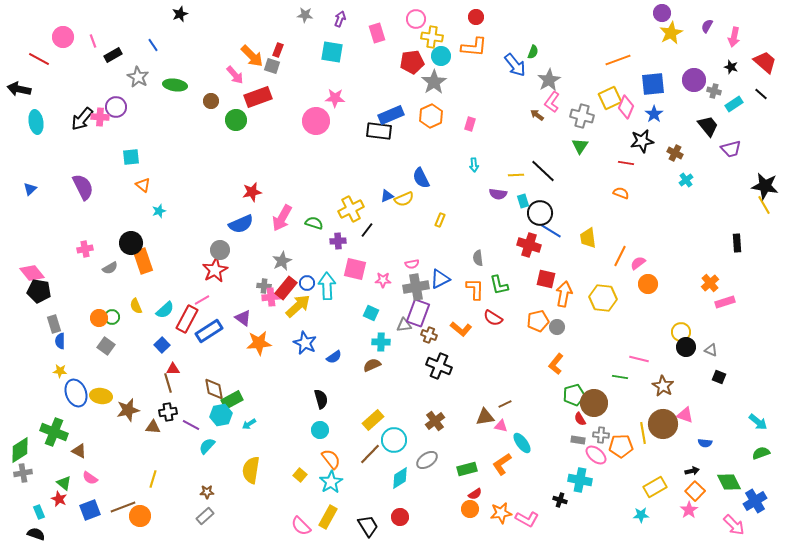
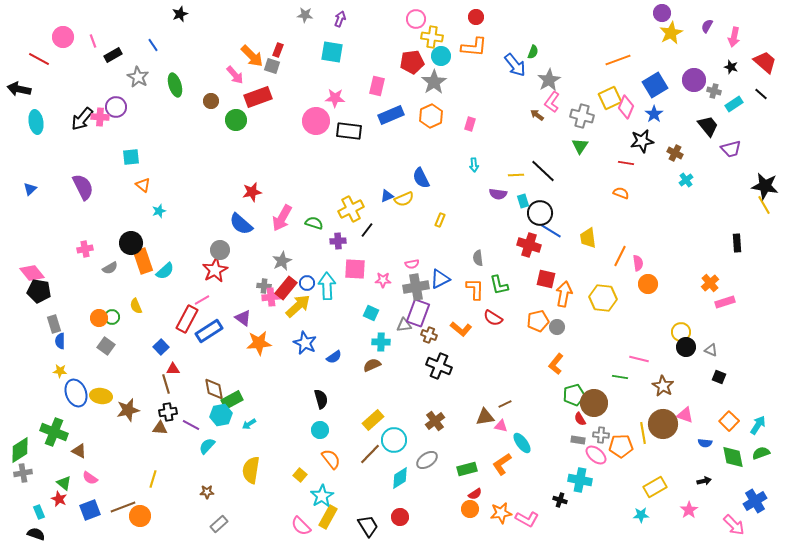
pink rectangle at (377, 33): moved 53 px down; rotated 30 degrees clockwise
blue square at (653, 84): moved 2 px right, 1 px down; rotated 25 degrees counterclockwise
green ellipse at (175, 85): rotated 65 degrees clockwise
black rectangle at (379, 131): moved 30 px left
blue semicircle at (241, 224): rotated 65 degrees clockwise
pink semicircle at (638, 263): rotated 119 degrees clockwise
pink square at (355, 269): rotated 10 degrees counterclockwise
cyan semicircle at (165, 310): moved 39 px up
blue square at (162, 345): moved 1 px left, 2 px down
brown line at (168, 383): moved 2 px left, 1 px down
cyan arrow at (758, 422): moved 3 px down; rotated 96 degrees counterclockwise
brown triangle at (153, 427): moved 7 px right, 1 px down
black arrow at (692, 471): moved 12 px right, 10 px down
cyan star at (331, 482): moved 9 px left, 14 px down
green diamond at (729, 482): moved 4 px right, 25 px up; rotated 15 degrees clockwise
orange square at (695, 491): moved 34 px right, 70 px up
gray rectangle at (205, 516): moved 14 px right, 8 px down
